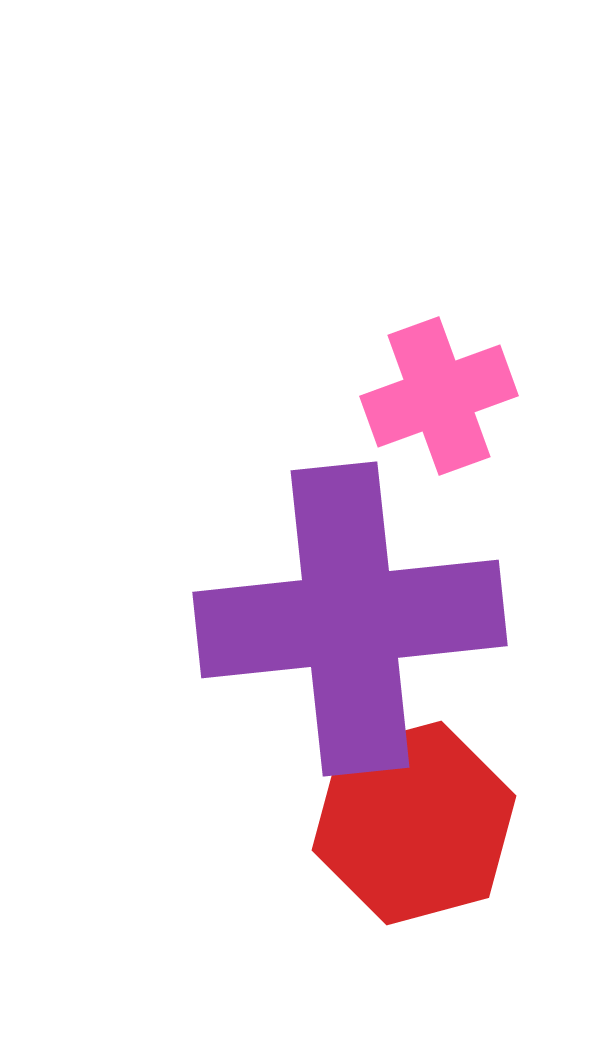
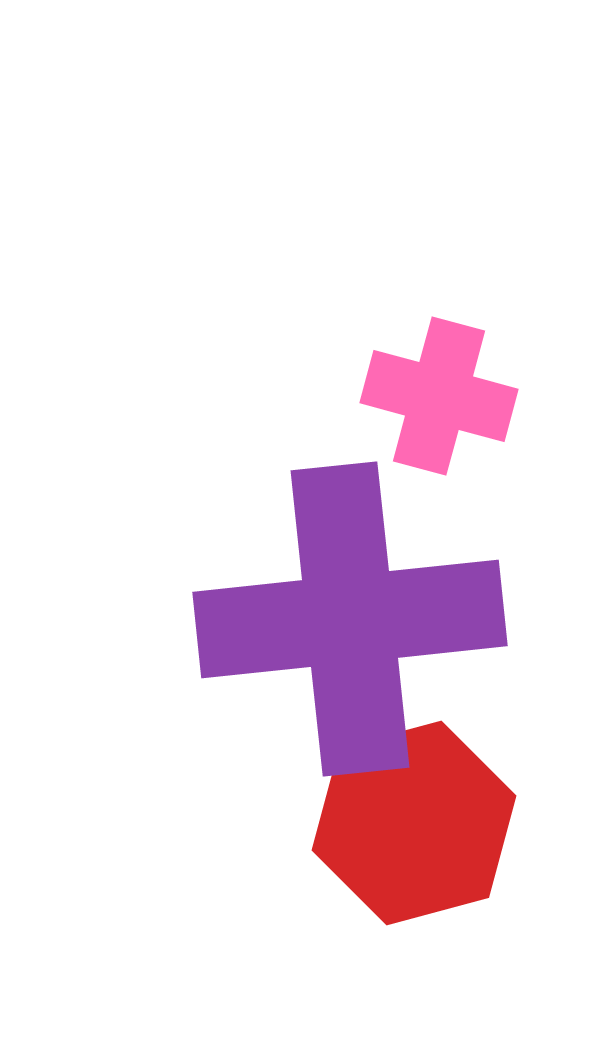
pink cross: rotated 35 degrees clockwise
